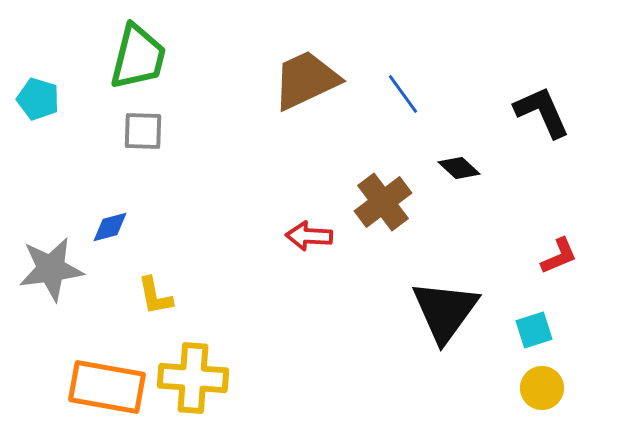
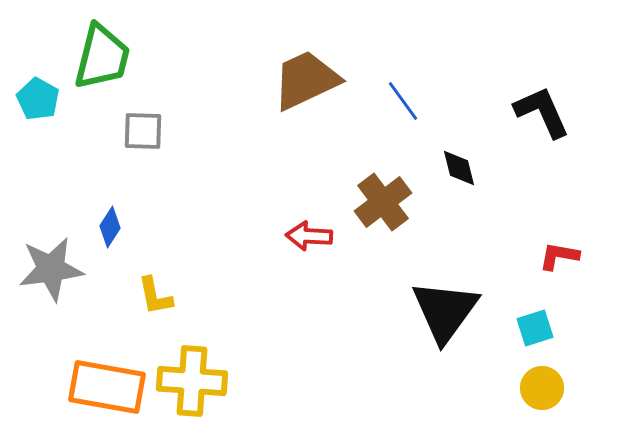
green trapezoid: moved 36 px left
blue line: moved 7 px down
cyan pentagon: rotated 12 degrees clockwise
black diamond: rotated 33 degrees clockwise
blue diamond: rotated 42 degrees counterclockwise
red L-shape: rotated 147 degrees counterclockwise
cyan square: moved 1 px right, 2 px up
yellow cross: moved 1 px left, 3 px down
